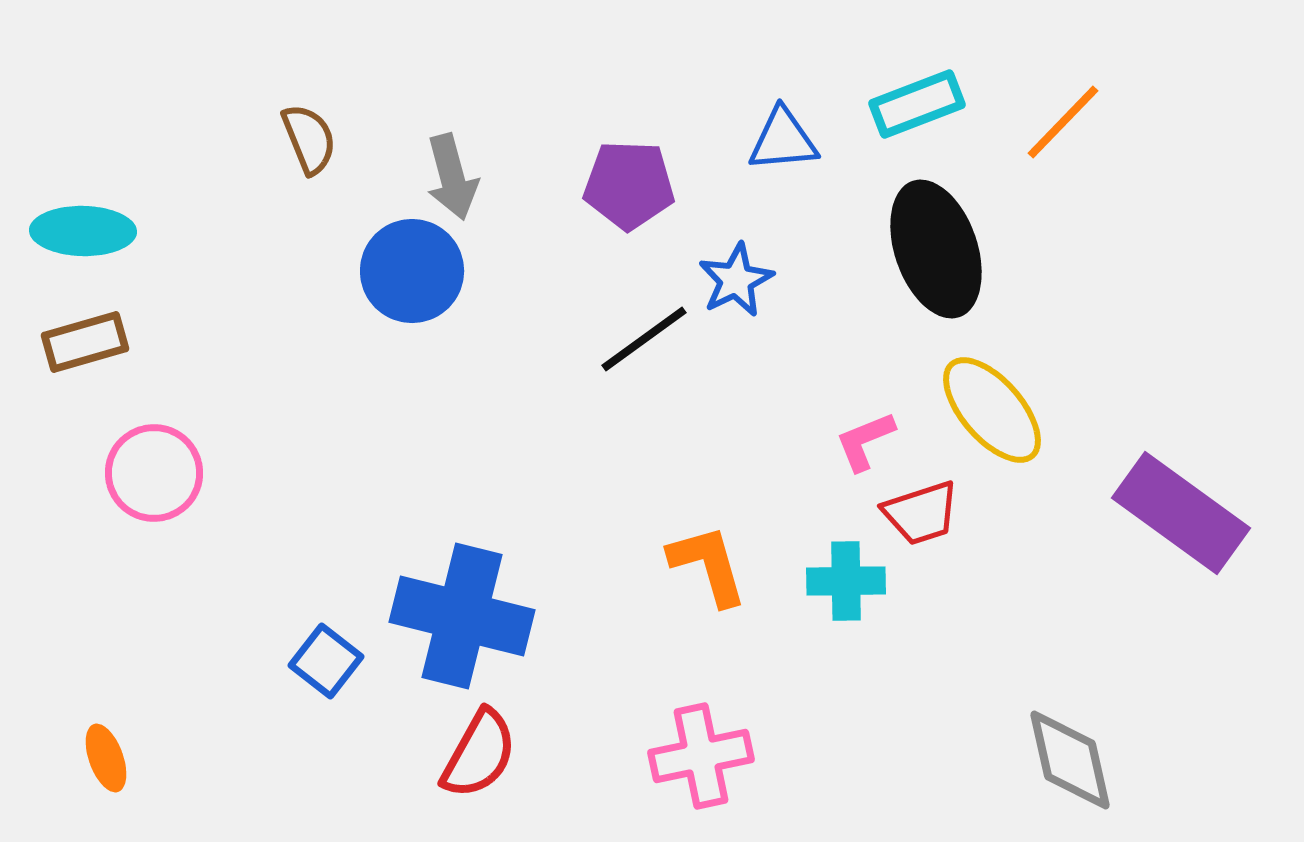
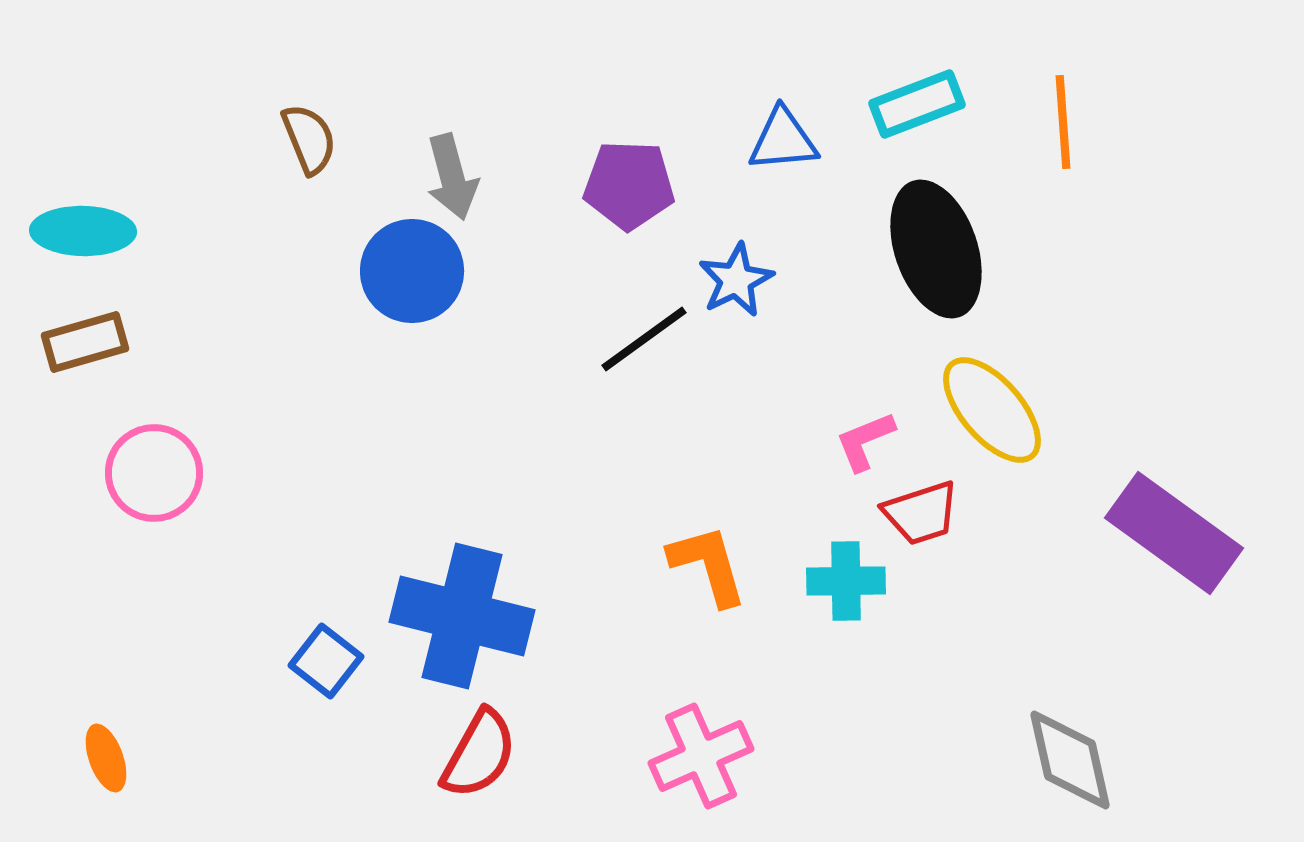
orange line: rotated 48 degrees counterclockwise
purple rectangle: moved 7 px left, 20 px down
pink cross: rotated 12 degrees counterclockwise
